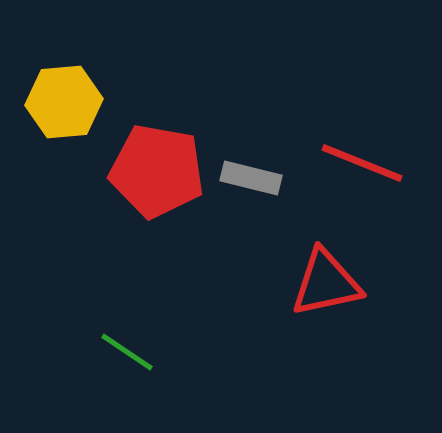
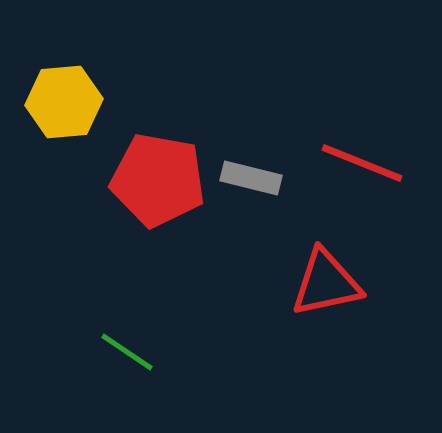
red pentagon: moved 1 px right, 9 px down
